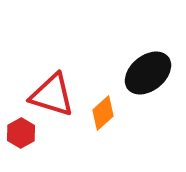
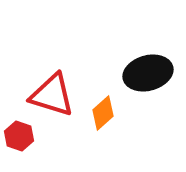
black ellipse: rotated 24 degrees clockwise
red hexagon: moved 2 px left, 3 px down; rotated 12 degrees counterclockwise
